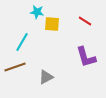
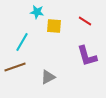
yellow square: moved 2 px right, 2 px down
purple L-shape: moved 1 px right, 1 px up
gray triangle: moved 2 px right
